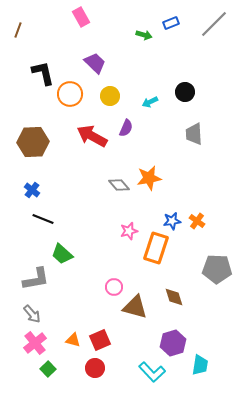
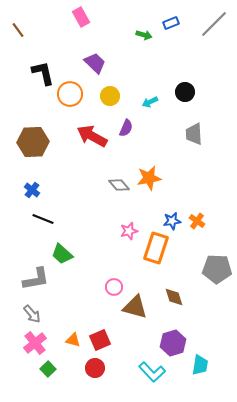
brown line: rotated 56 degrees counterclockwise
